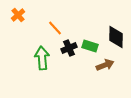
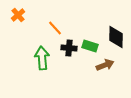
black cross: rotated 28 degrees clockwise
